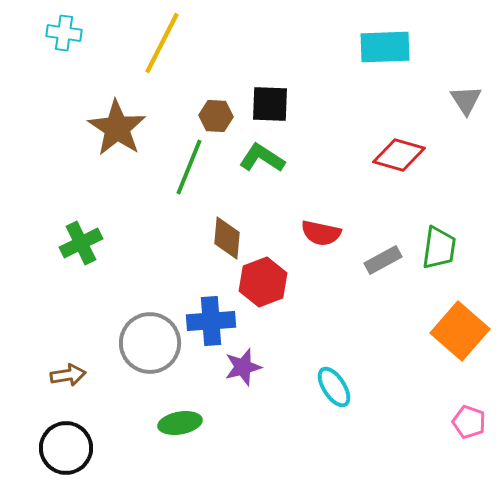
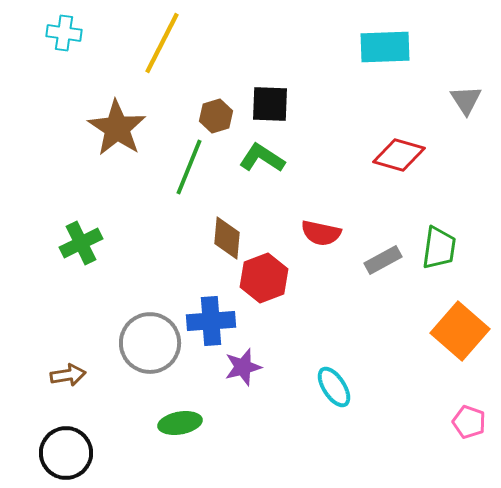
brown hexagon: rotated 20 degrees counterclockwise
red hexagon: moved 1 px right, 4 px up
black circle: moved 5 px down
